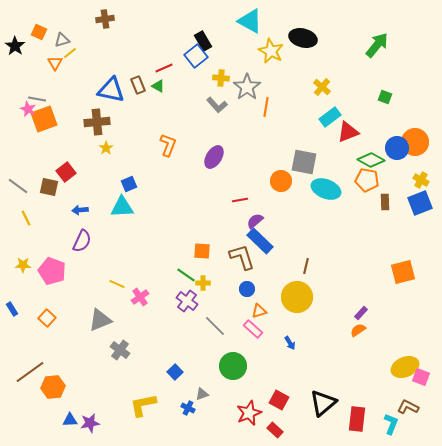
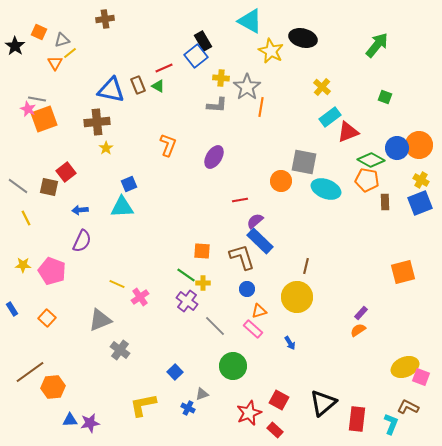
gray L-shape at (217, 105): rotated 45 degrees counterclockwise
orange line at (266, 107): moved 5 px left
orange circle at (415, 142): moved 4 px right, 3 px down
